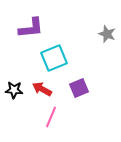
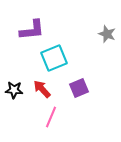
purple L-shape: moved 1 px right, 2 px down
red arrow: rotated 18 degrees clockwise
